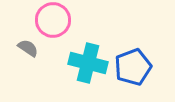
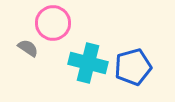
pink circle: moved 3 px down
blue pentagon: rotated 6 degrees clockwise
